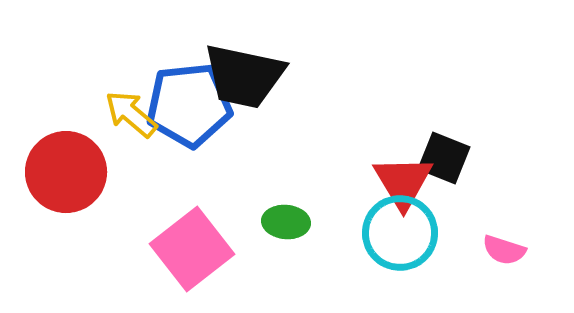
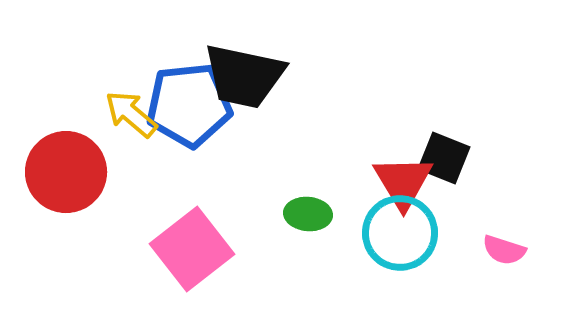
green ellipse: moved 22 px right, 8 px up
